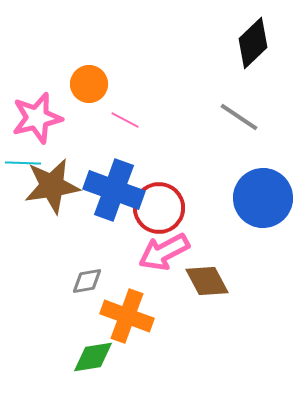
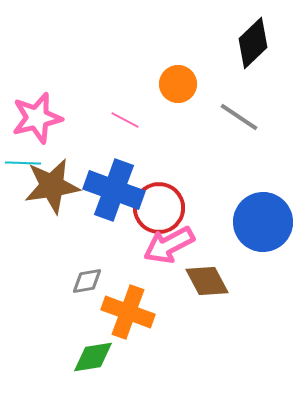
orange circle: moved 89 px right
blue circle: moved 24 px down
pink arrow: moved 5 px right, 7 px up
orange cross: moved 1 px right, 4 px up
